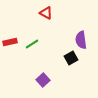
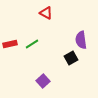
red rectangle: moved 2 px down
purple square: moved 1 px down
